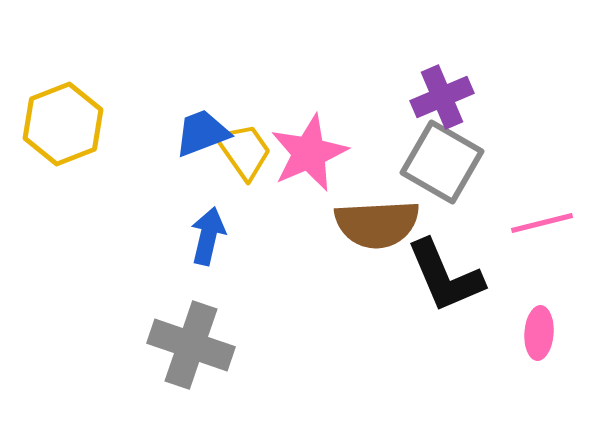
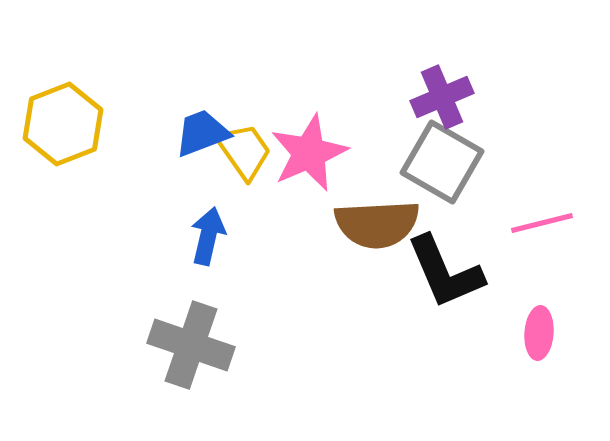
black L-shape: moved 4 px up
